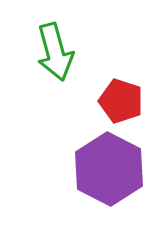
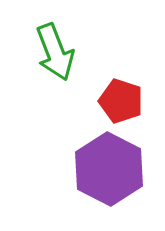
green arrow: rotated 6 degrees counterclockwise
